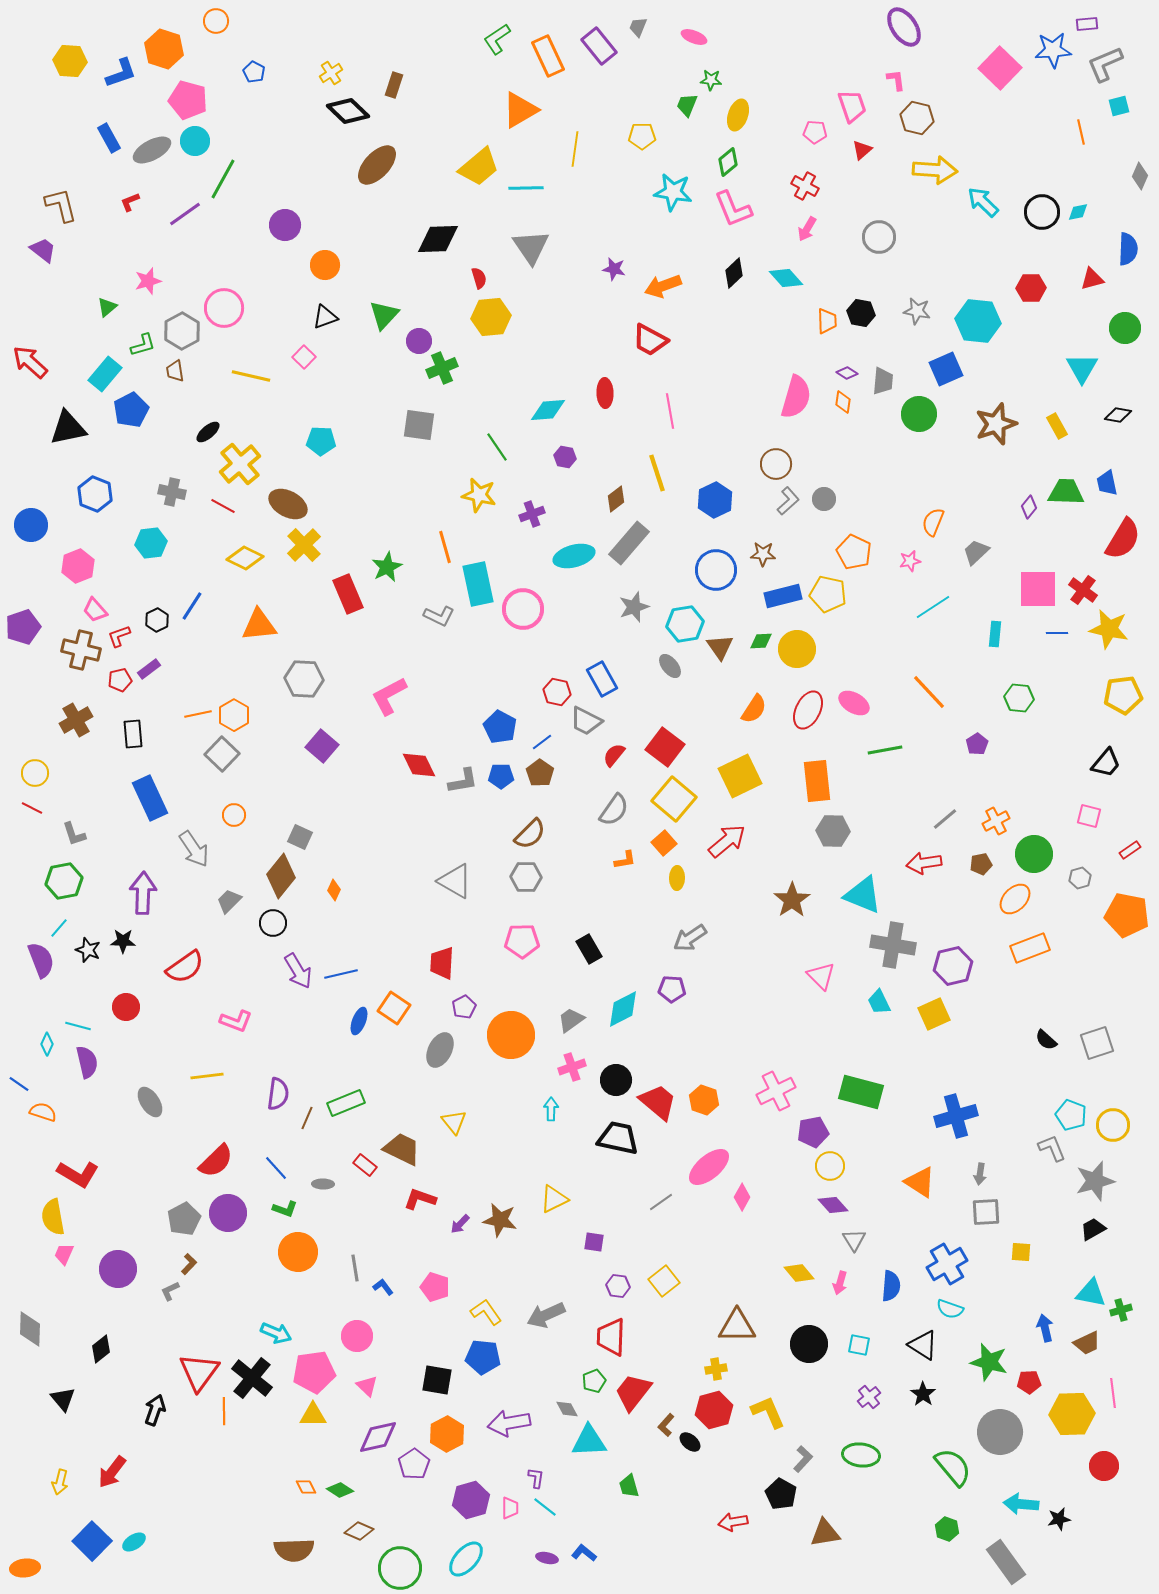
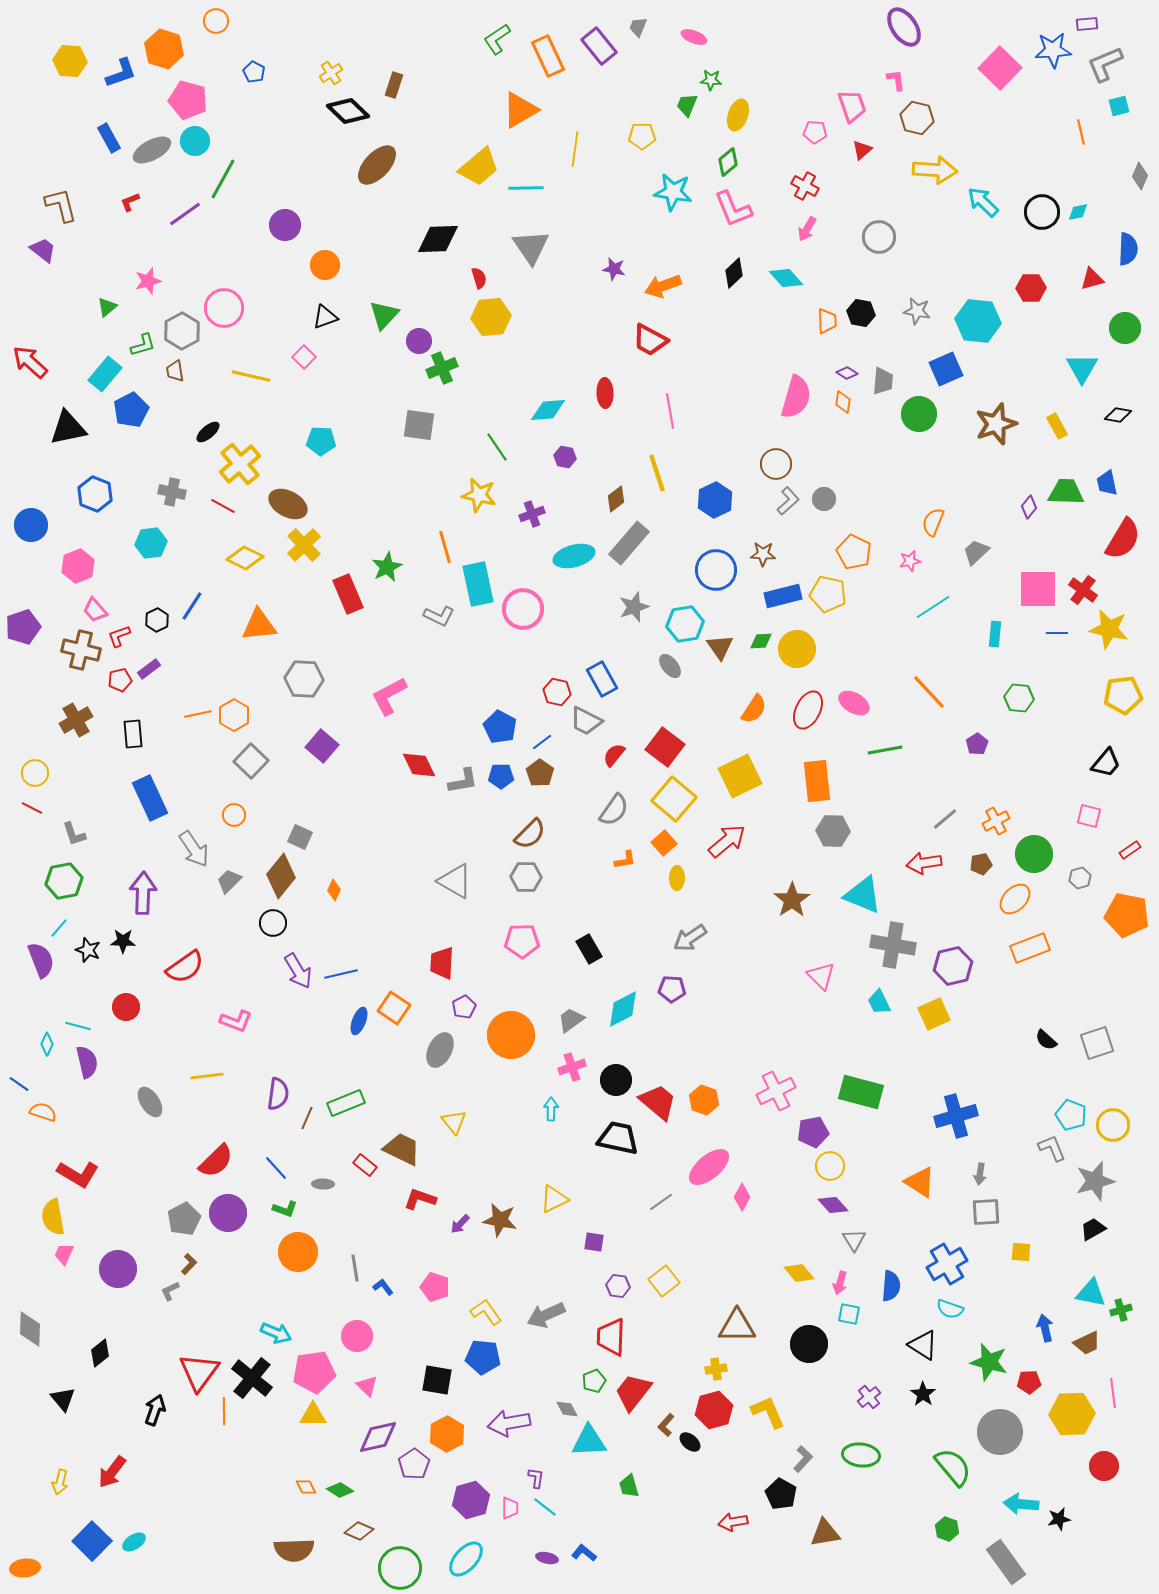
gray square at (222, 754): moved 29 px right, 7 px down
gray trapezoid at (229, 901): moved 20 px up
cyan square at (859, 1345): moved 10 px left, 31 px up
black diamond at (101, 1349): moved 1 px left, 4 px down
